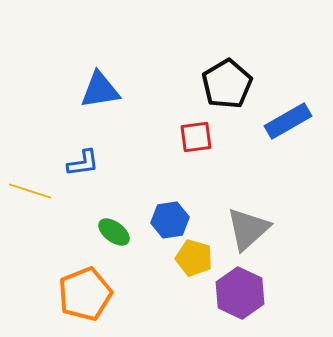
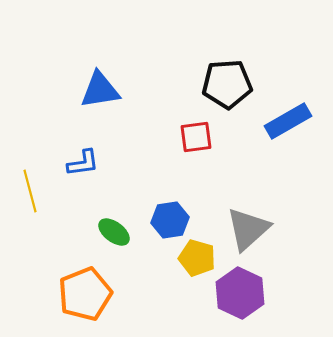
black pentagon: rotated 27 degrees clockwise
yellow line: rotated 57 degrees clockwise
yellow pentagon: moved 3 px right
